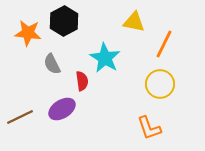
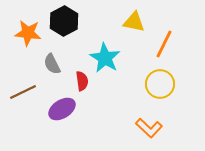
brown line: moved 3 px right, 25 px up
orange L-shape: rotated 28 degrees counterclockwise
